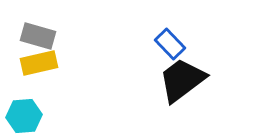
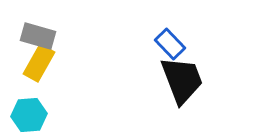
yellow rectangle: rotated 48 degrees counterclockwise
black trapezoid: rotated 106 degrees clockwise
cyan hexagon: moved 5 px right, 1 px up
